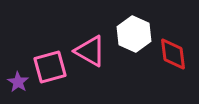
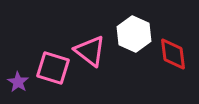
pink triangle: rotated 8 degrees clockwise
pink square: moved 3 px right, 1 px down; rotated 32 degrees clockwise
